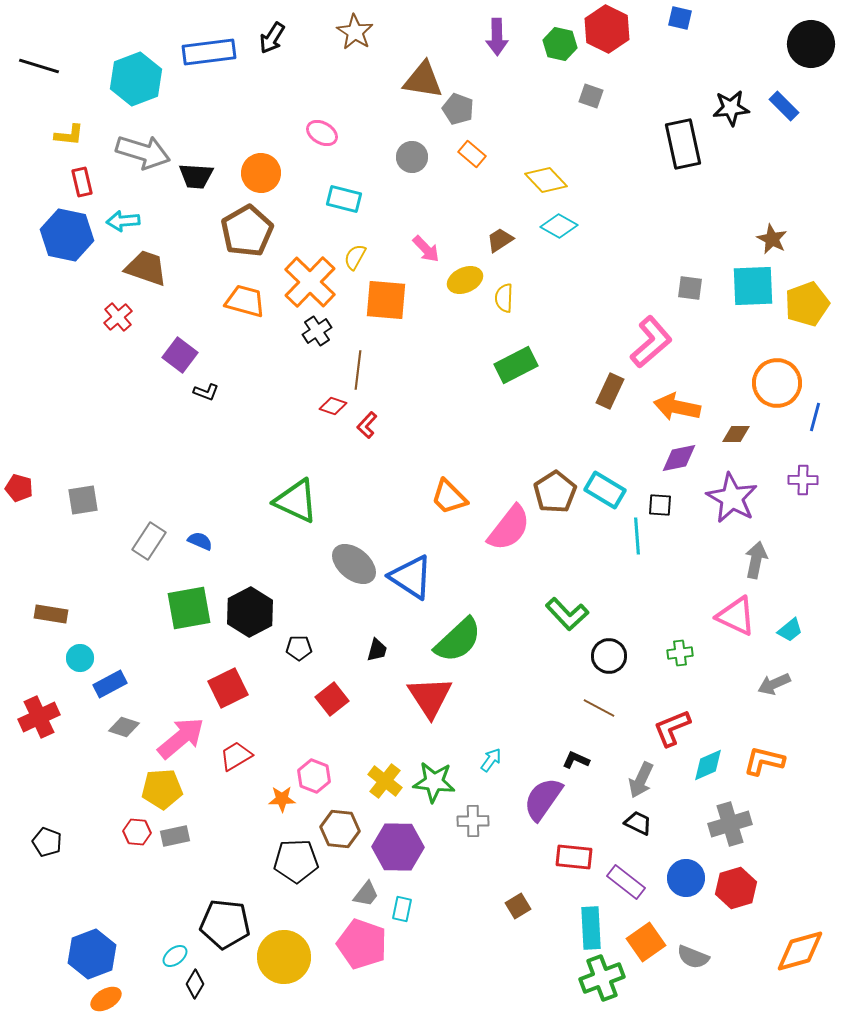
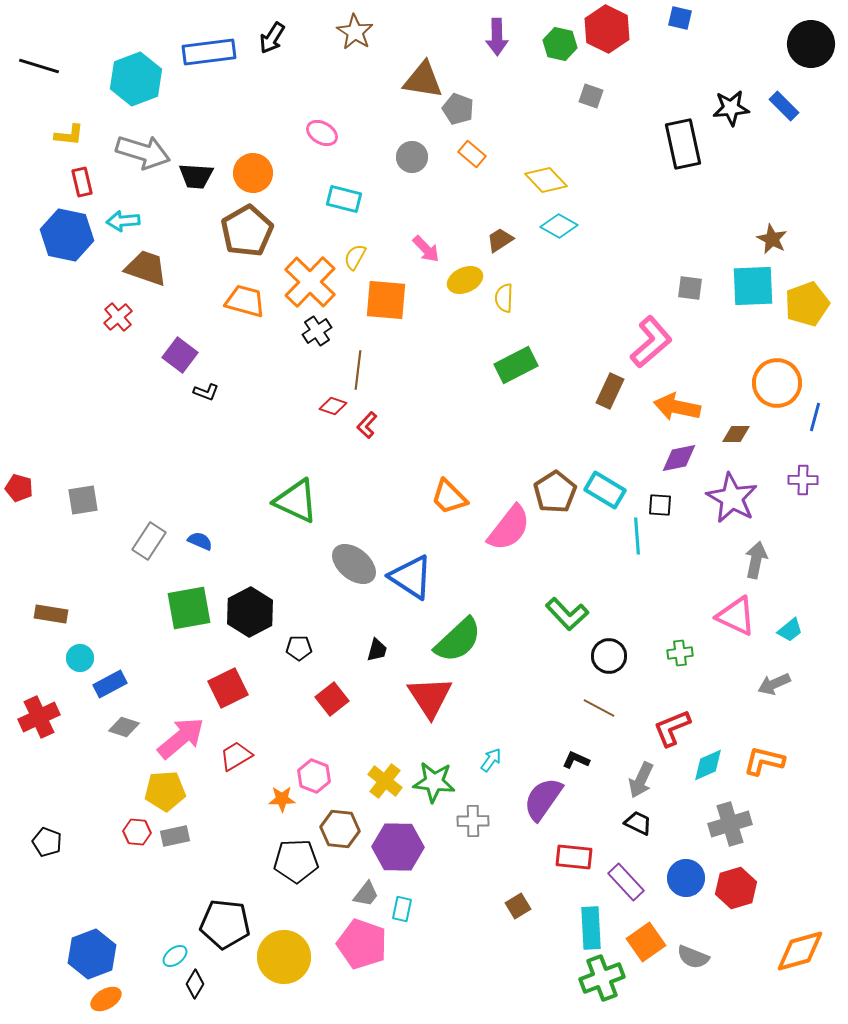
orange circle at (261, 173): moved 8 px left
yellow pentagon at (162, 789): moved 3 px right, 2 px down
purple rectangle at (626, 882): rotated 9 degrees clockwise
